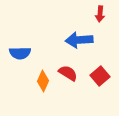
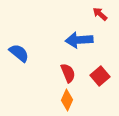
red arrow: rotated 126 degrees clockwise
blue semicircle: moved 1 px left; rotated 140 degrees counterclockwise
red semicircle: rotated 36 degrees clockwise
orange diamond: moved 24 px right, 19 px down
